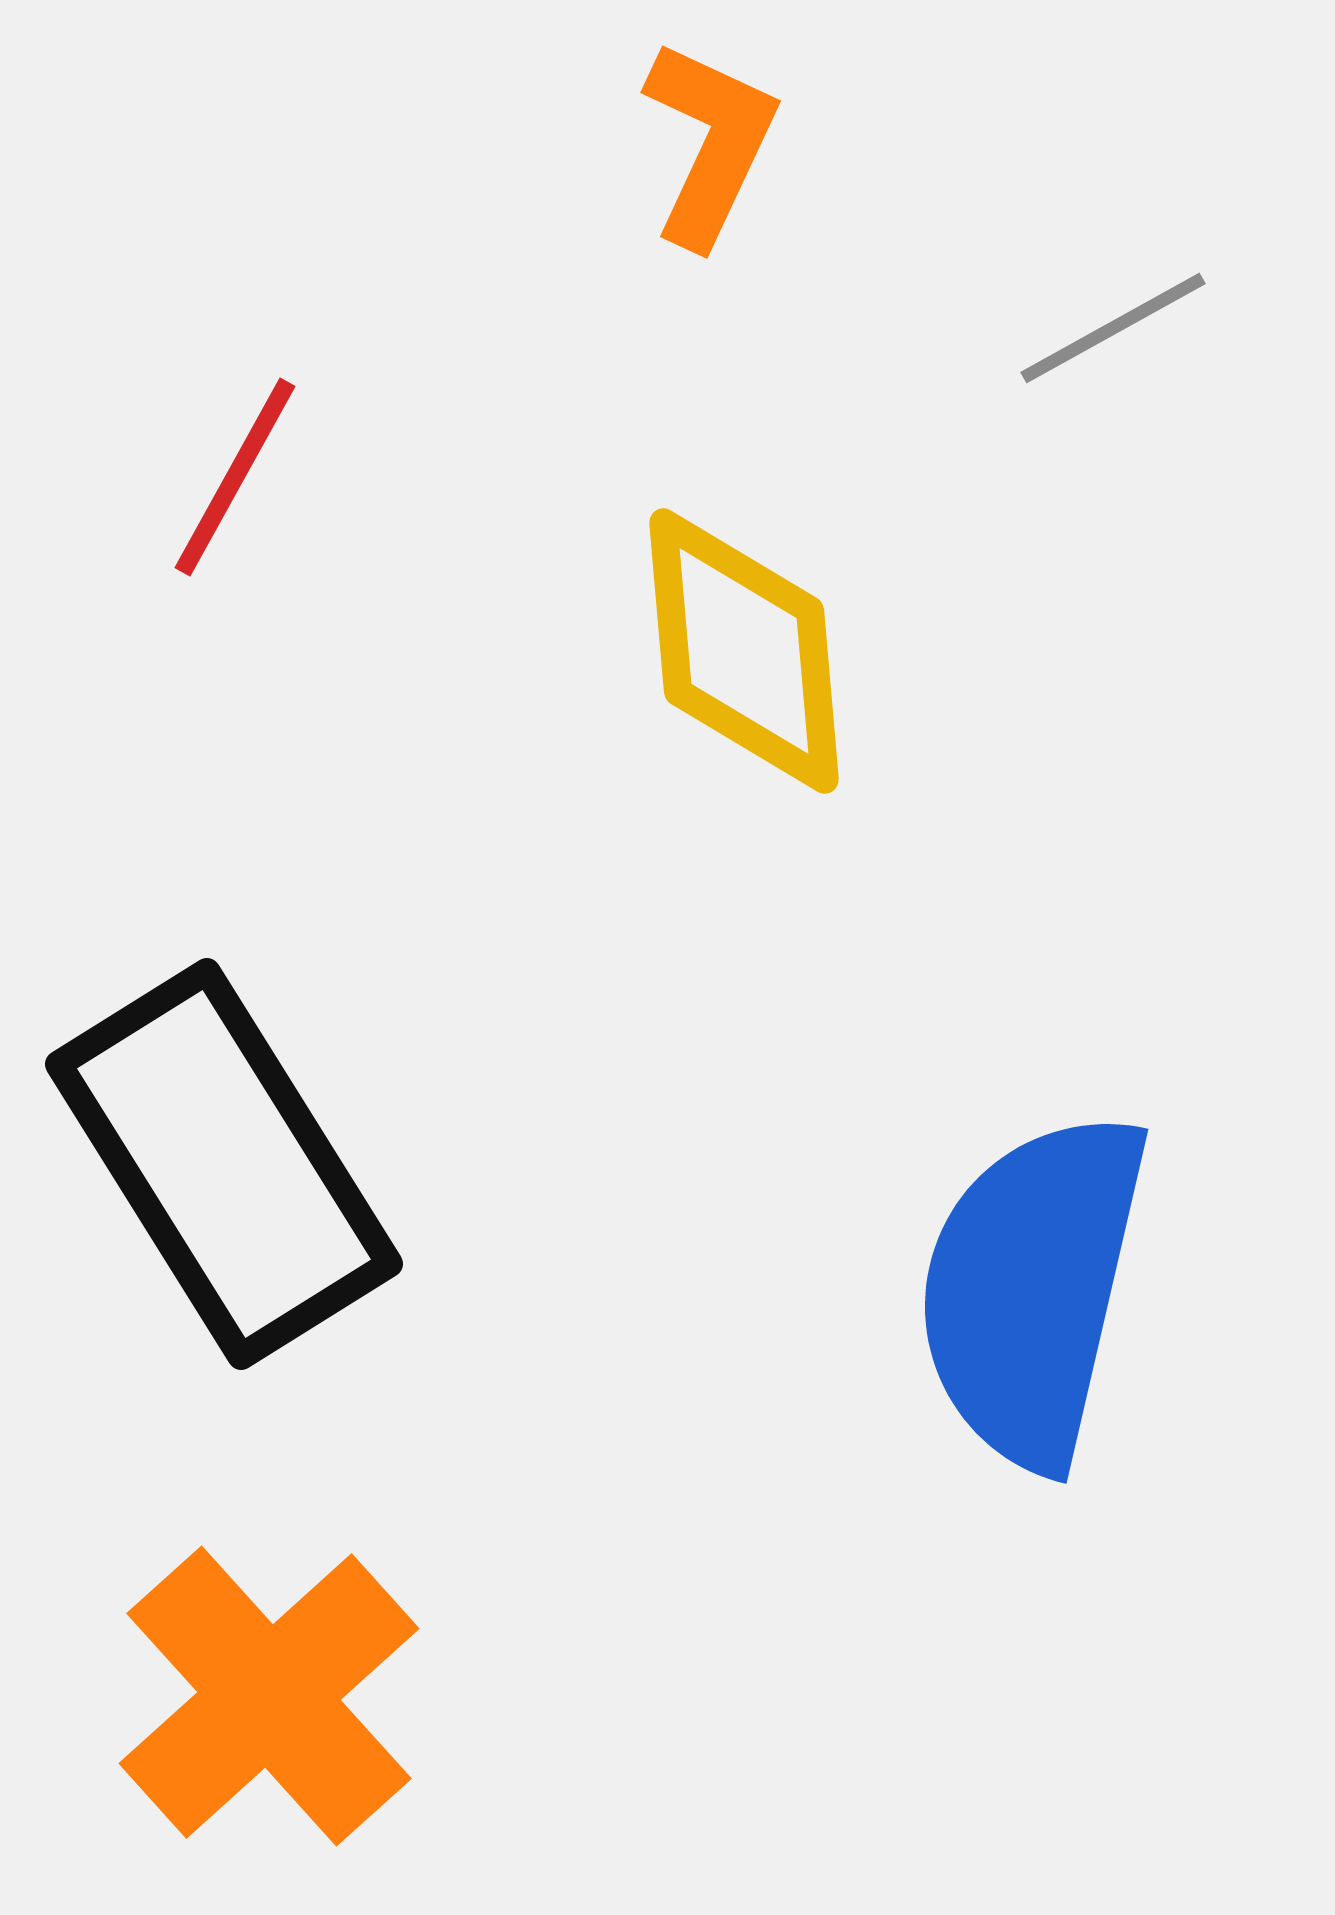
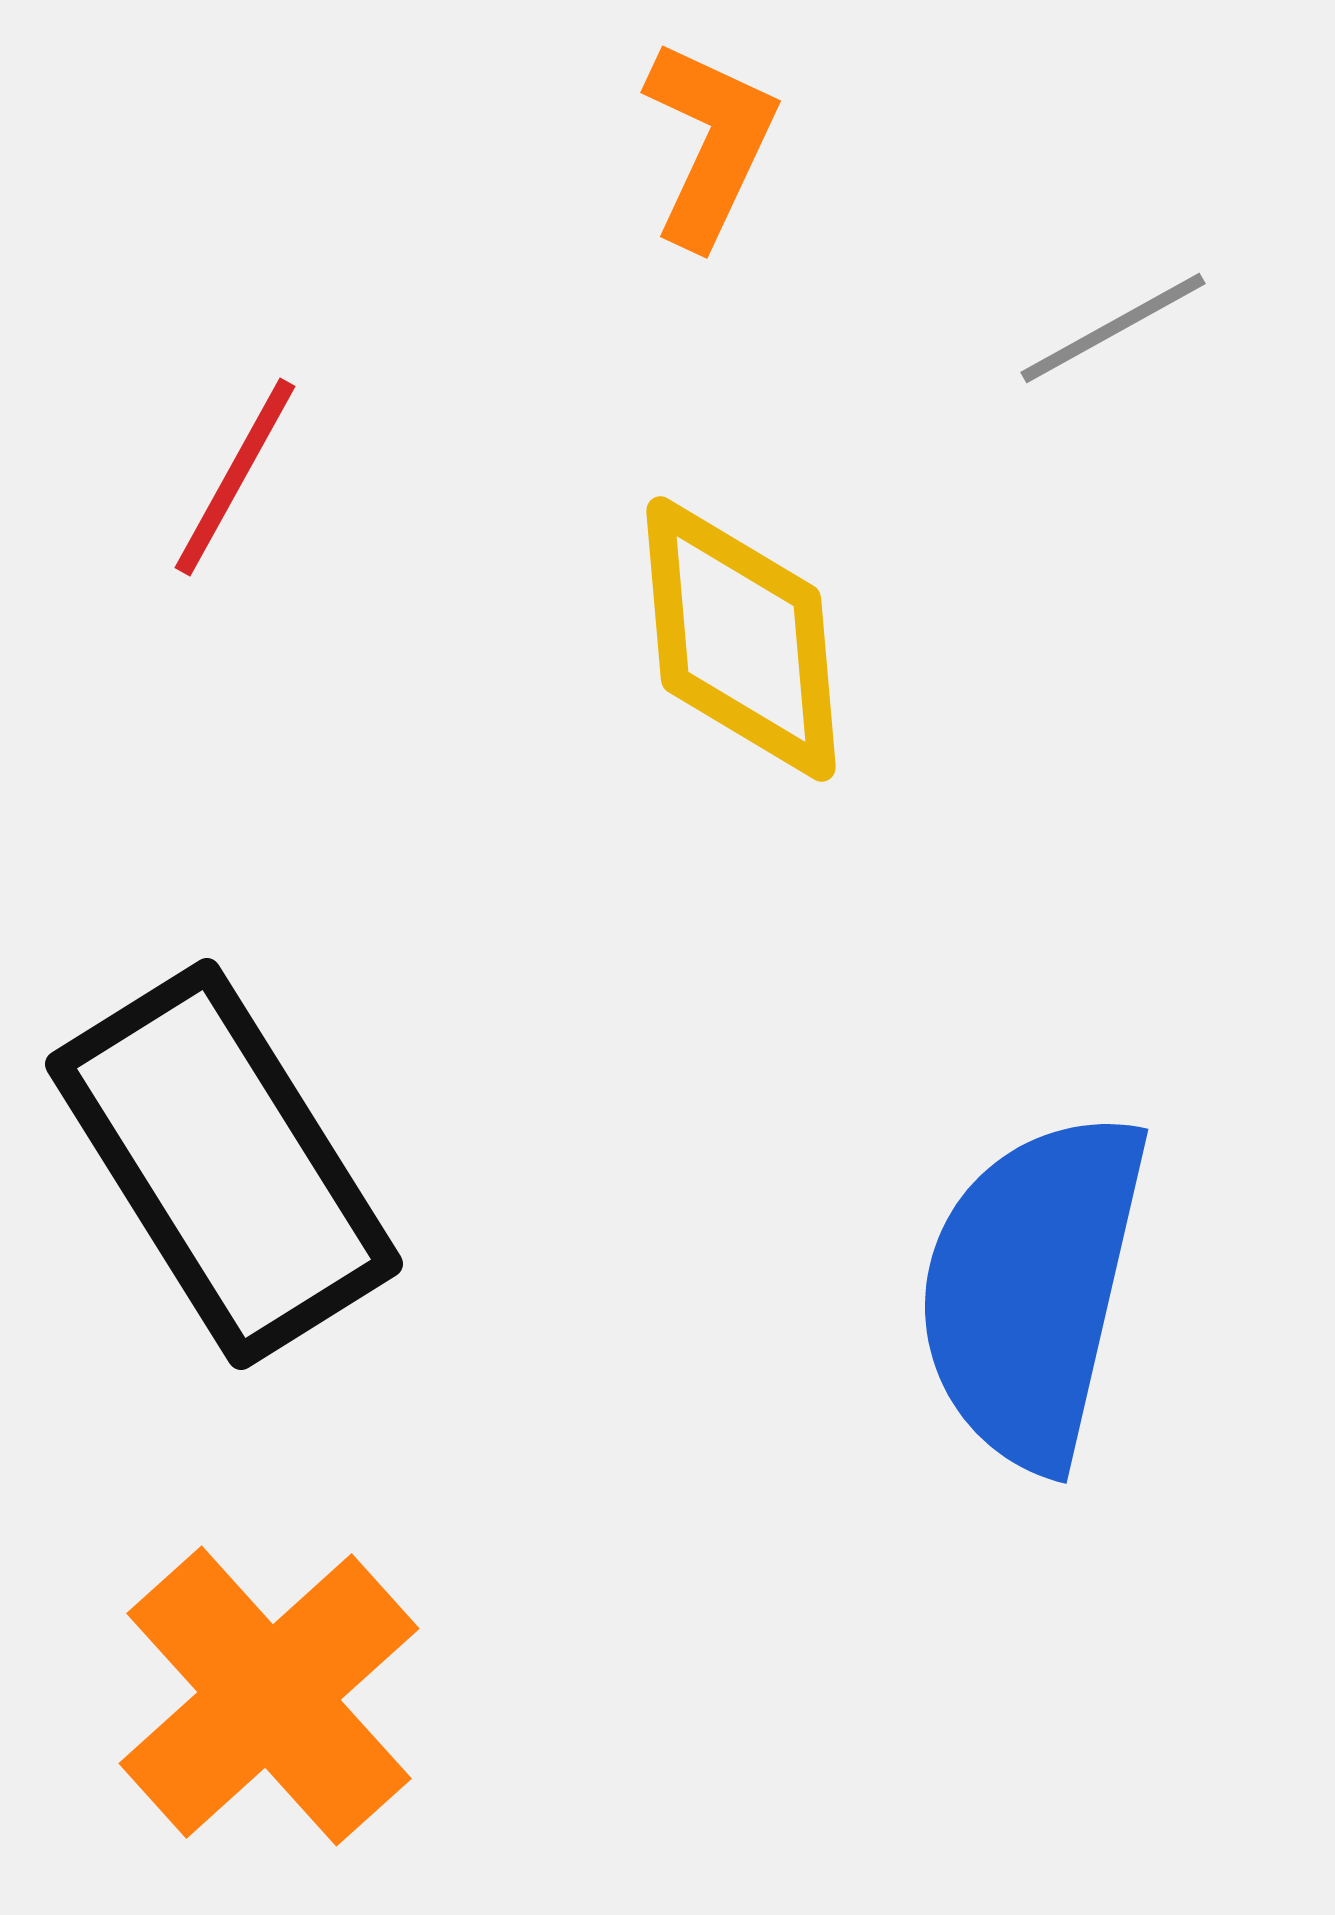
yellow diamond: moved 3 px left, 12 px up
